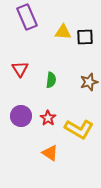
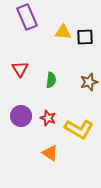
red star: rotated 14 degrees counterclockwise
